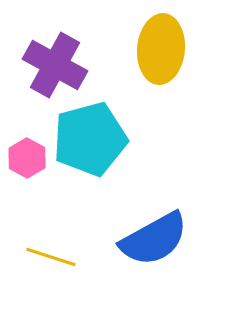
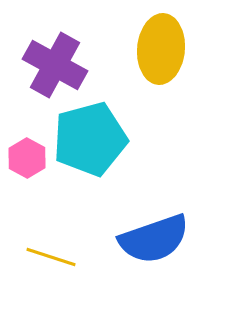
blue semicircle: rotated 10 degrees clockwise
